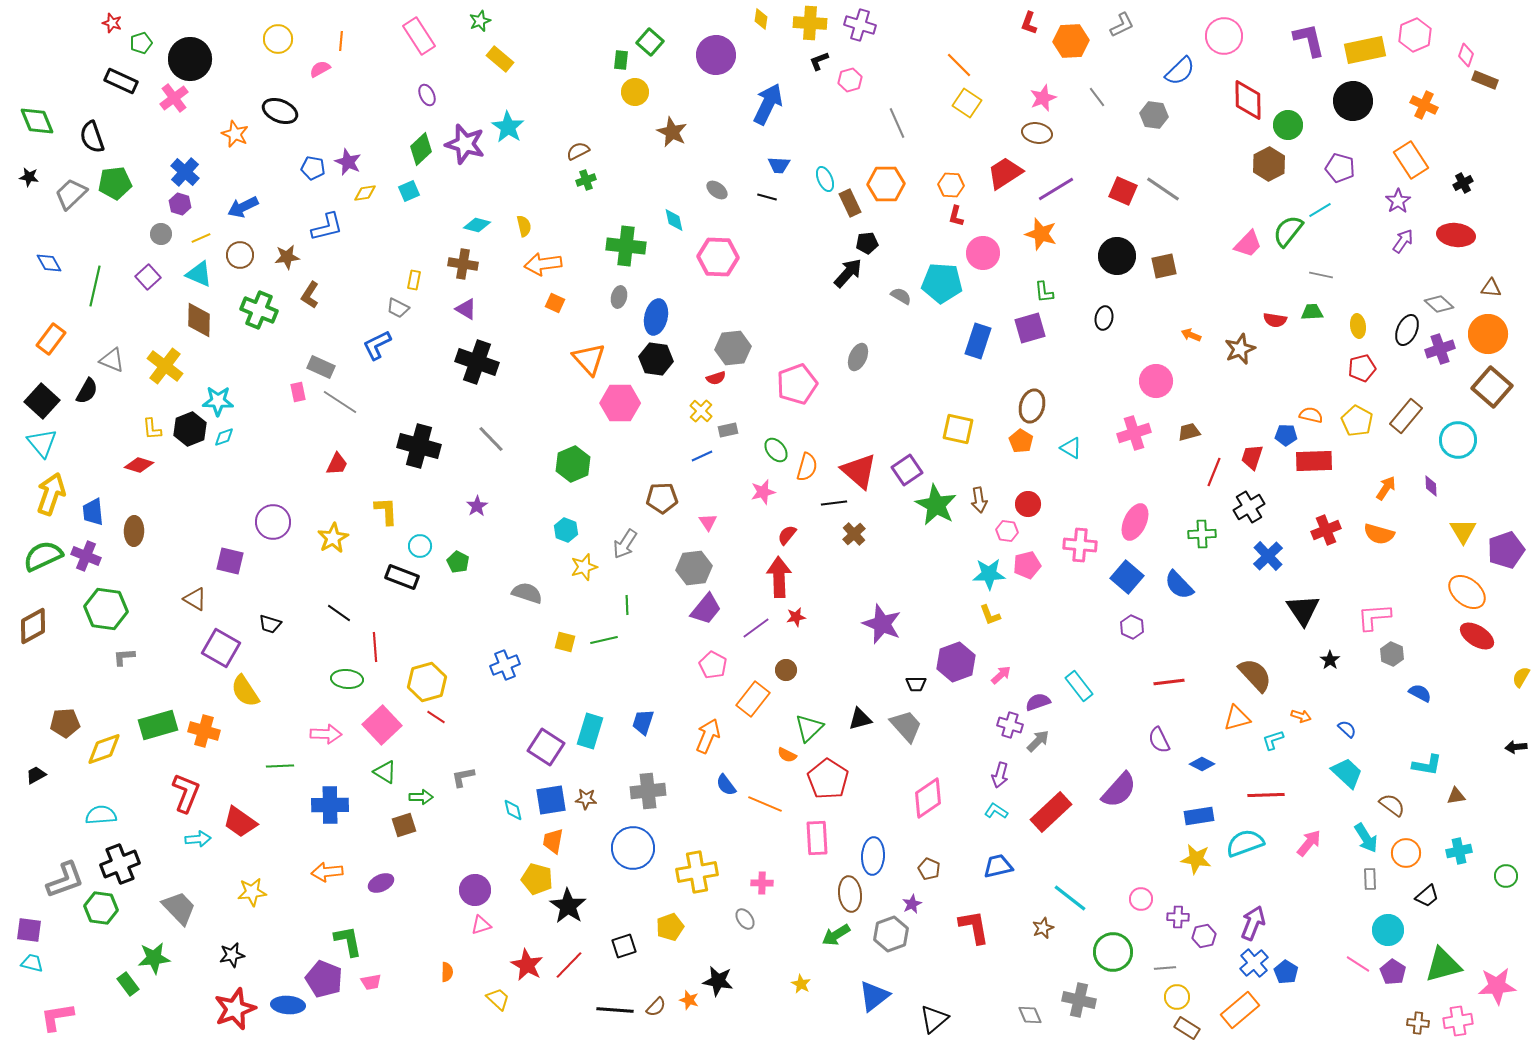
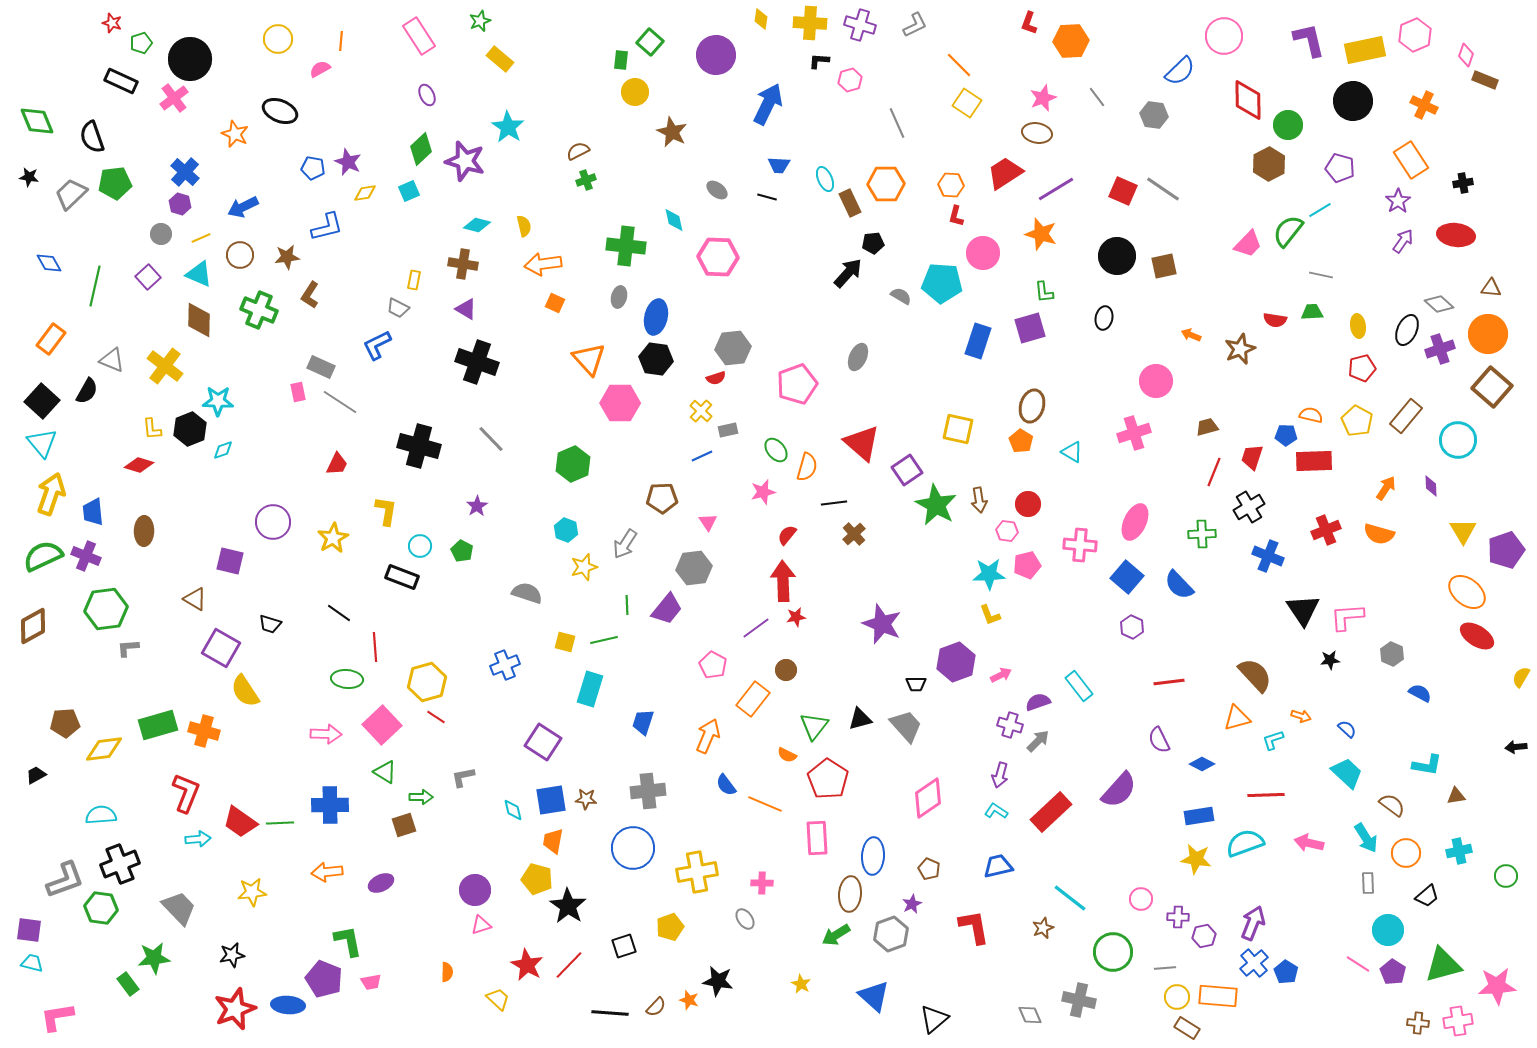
gray L-shape at (1122, 25): moved 207 px left
black L-shape at (819, 61): rotated 25 degrees clockwise
purple star at (465, 144): moved 17 px down
black cross at (1463, 183): rotated 18 degrees clockwise
black pentagon at (867, 243): moved 6 px right
brown trapezoid at (1189, 432): moved 18 px right, 5 px up
cyan diamond at (224, 437): moved 1 px left, 13 px down
cyan triangle at (1071, 448): moved 1 px right, 4 px down
red triangle at (859, 471): moved 3 px right, 28 px up
yellow L-shape at (386, 511): rotated 12 degrees clockwise
brown ellipse at (134, 531): moved 10 px right
blue cross at (1268, 556): rotated 24 degrees counterclockwise
green pentagon at (458, 562): moved 4 px right, 11 px up
red arrow at (779, 577): moved 4 px right, 4 px down
green hexagon at (106, 609): rotated 15 degrees counterclockwise
purple trapezoid at (706, 609): moved 39 px left
pink L-shape at (1374, 617): moved 27 px left
gray L-shape at (124, 657): moved 4 px right, 9 px up
black star at (1330, 660): rotated 30 degrees clockwise
pink arrow at (1001, 675): rotated 15 degrees clockwise
green triangle at (809, 728): moved 5 px right, 2 px up; rotated 8 degrees counterclockwise
cyan rectangle at (590, 731): moved 42 px up
purple square at (546, 747): moved 3 px left, 5 px up
yellow diamond at (104, 749): rotated 12 degrees clockwise
green line at (280, 766): moved 57 px down
pink arrow at (1309, 843): rotated 116 degrees counterclockwise
gray rectangle at (1370, 879): moved 2 px left, 4 px down
brown ellipse at (850, 894): rotated 12 degrees clockwise
blue triangle at (874, 996): rotated 40 degrees counterclockwise
black line at (615, 1010): moved 5 px left, 3 px down
orange rectangle at (1240, 1010): moved 22 px left, 14 px up; rotated 45 degrees clockwise
